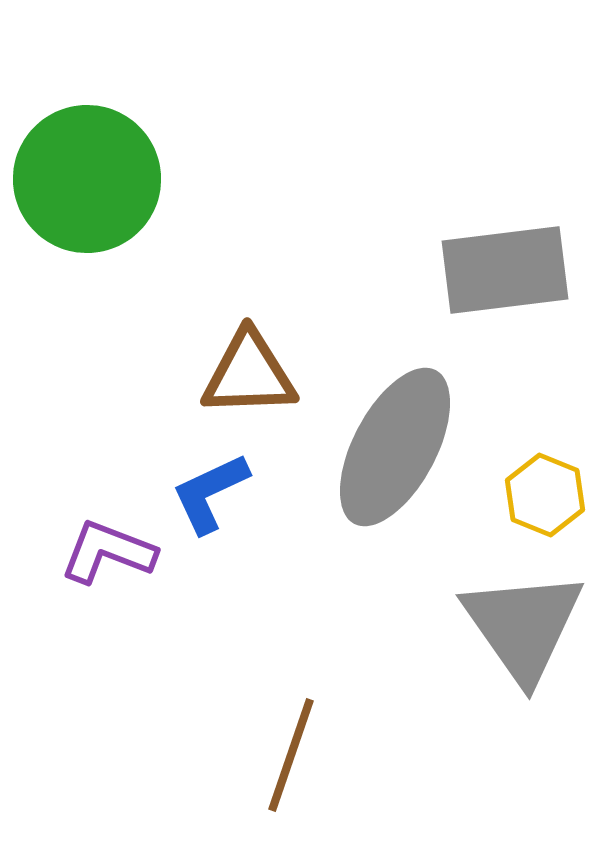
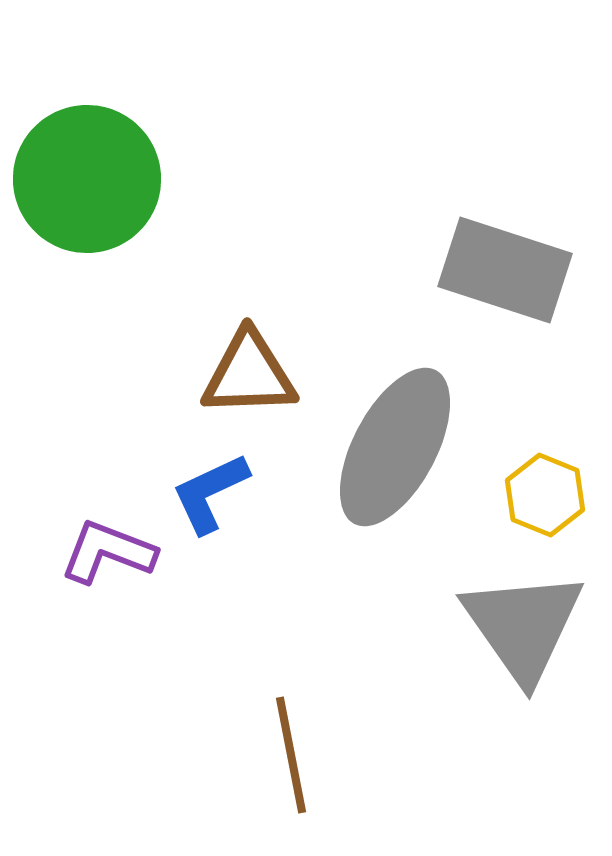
gray rectangle: rotated 25 degrees clockwise
brown line: rotated 30 degrees counterclockwise
